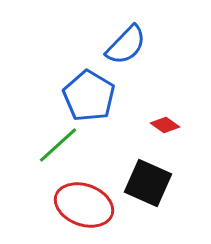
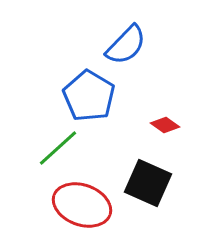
green line: moved 3 px down
red ellipse: moved 2 px left
